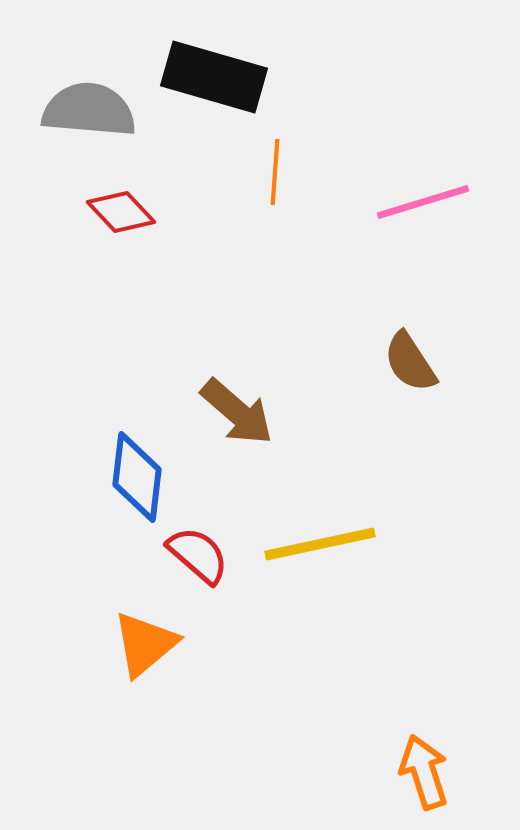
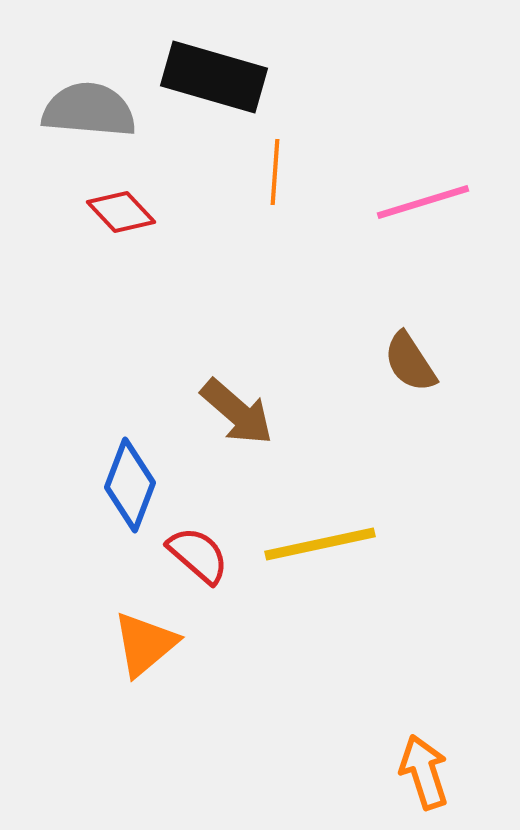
blue diamond: moved 7 px left, 8 px down; rotated 14 degrees clockwise
